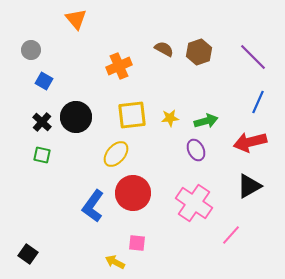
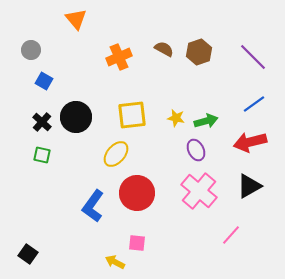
orange cross: moved 9 px up
blue line: moved 4 px left, 2 px down; rotated 30 degrees clockwise
yellow star: moved 6 px right; rotated 18 degrees clockwise
red circle: moved 4 px right
pink cross: moved 5 px right, 12 px up; rotated 6 degrees clockwise
